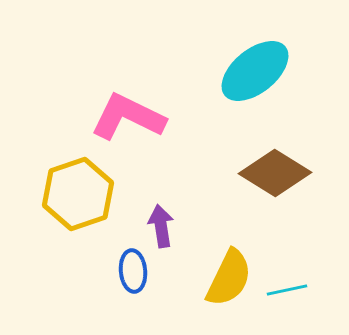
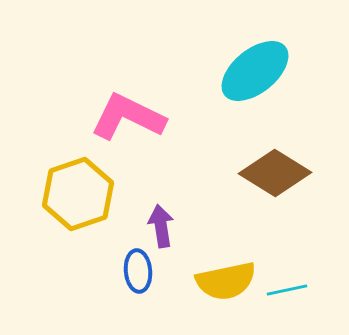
blue ellipse: moved 5 px right
yellow semicircle: moved 3 px left, 3 px down; rotated 52 degrees clockwise
